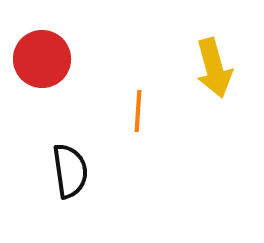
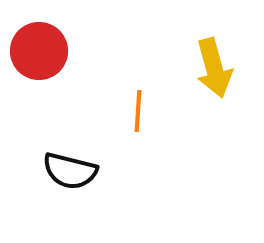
red circle: moved 3 px left, 8 px up
black semicircle: rotated 112 degrees clockwise
